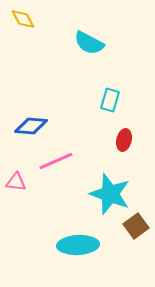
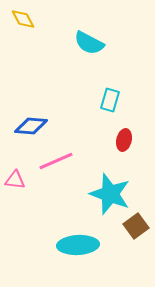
pink triangle: moved 1 px left, 2 px up
